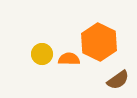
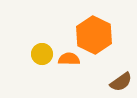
orange hexagon: moved 5 px left, 7 px up
brown semicircle: moved 3 px right, 2 px down
